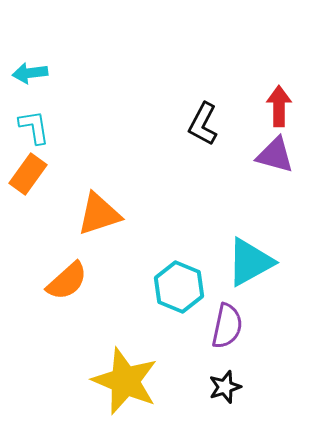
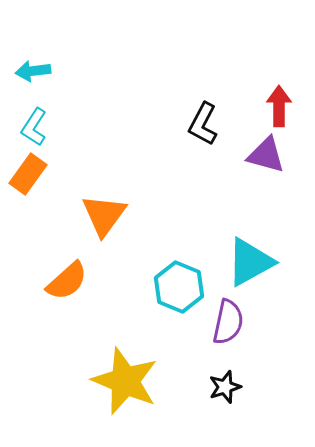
cyan arrow: moved 3 px right, 2 px up
cyan L-shape: rotated 138 degrees counterclockwise
purple triangle: moved 9 px left
orange triangle: moved 5 px right, 1 px down; rotated 36 degrees counterclockwise
purple semicircle: moved 1 px right, 4 px up
